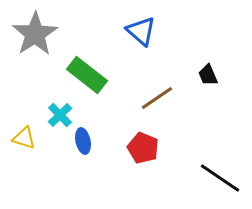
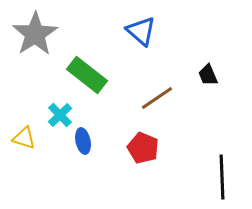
black line: moved 2 px right, 1 px up; rotated 54 degrees clockwise
